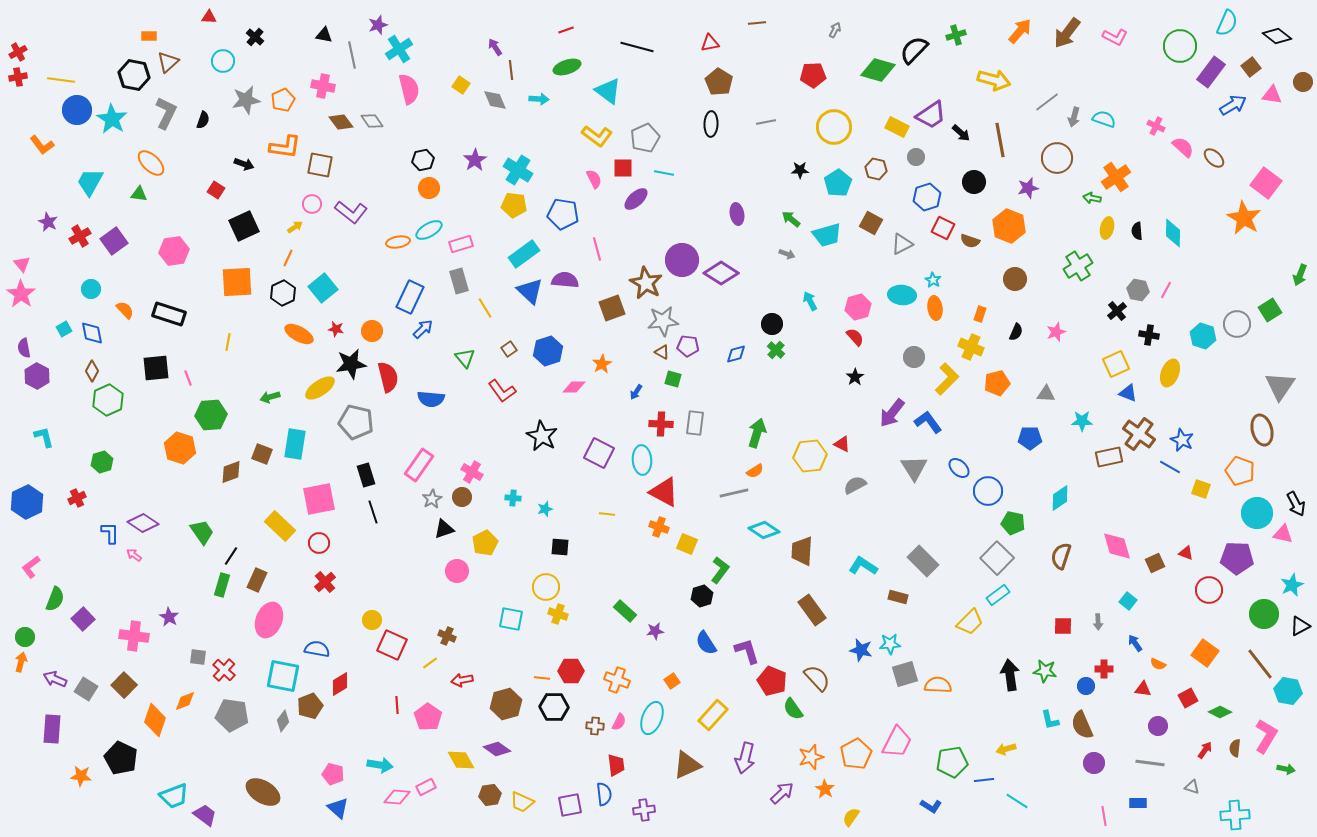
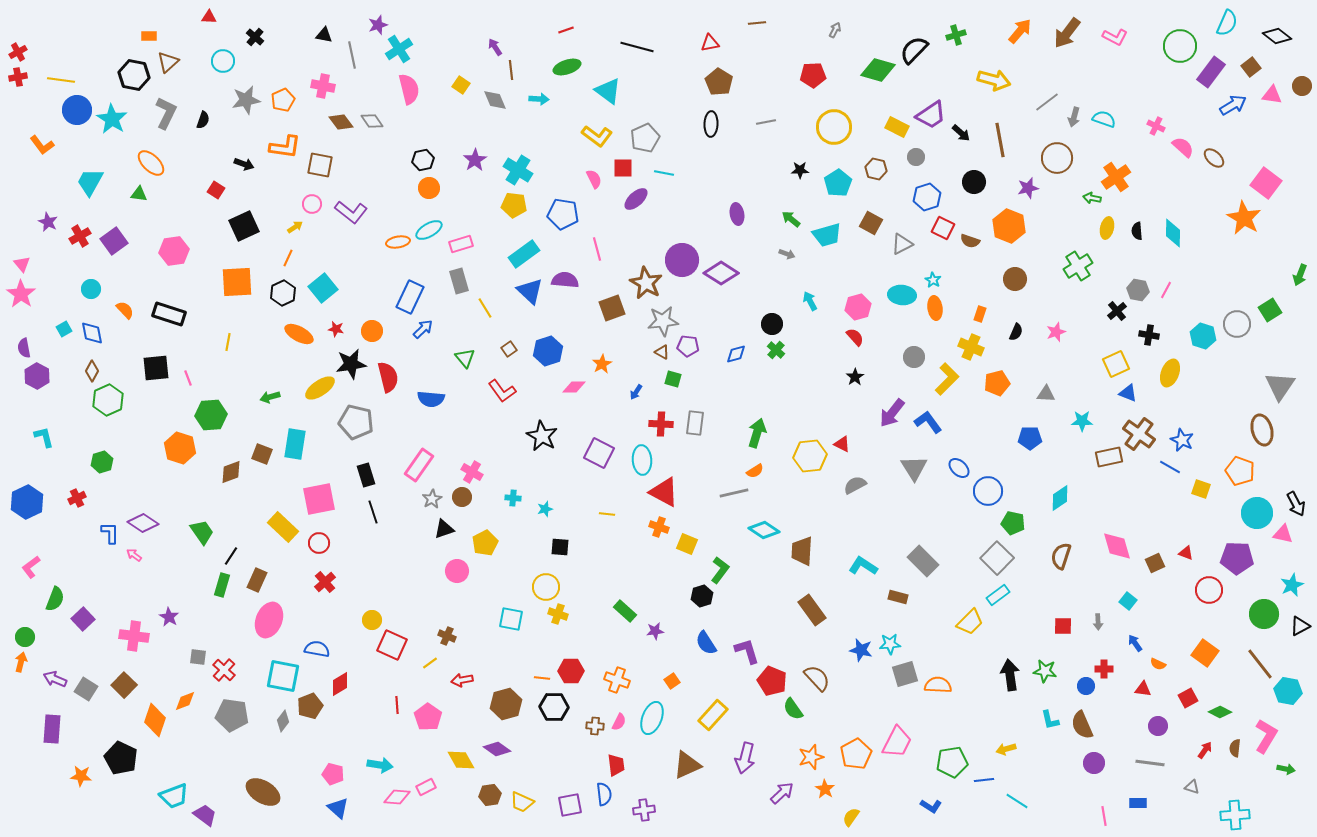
brown circle at (1303, 82): moved 1 px left, 4 px down
yellow rectangle at (280, 526): moved 3 px right, 1 px down
